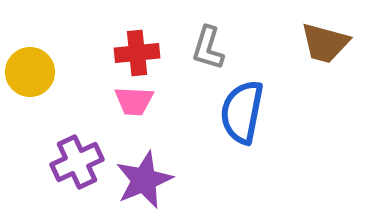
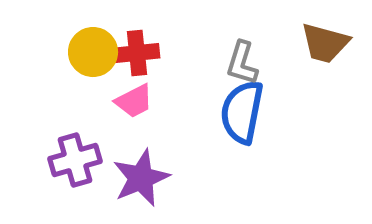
gray L-shape: moved 34 px right, 15 px down
yellow circle: moved 63 px right, 20 px up
pink trapezoid: rotated 30 degrees counterclockwise
purple cross: moved 2 px left, 2 px up; rotated 9 degrees clockwise
purple star: moved 3 px left, 2 px up
